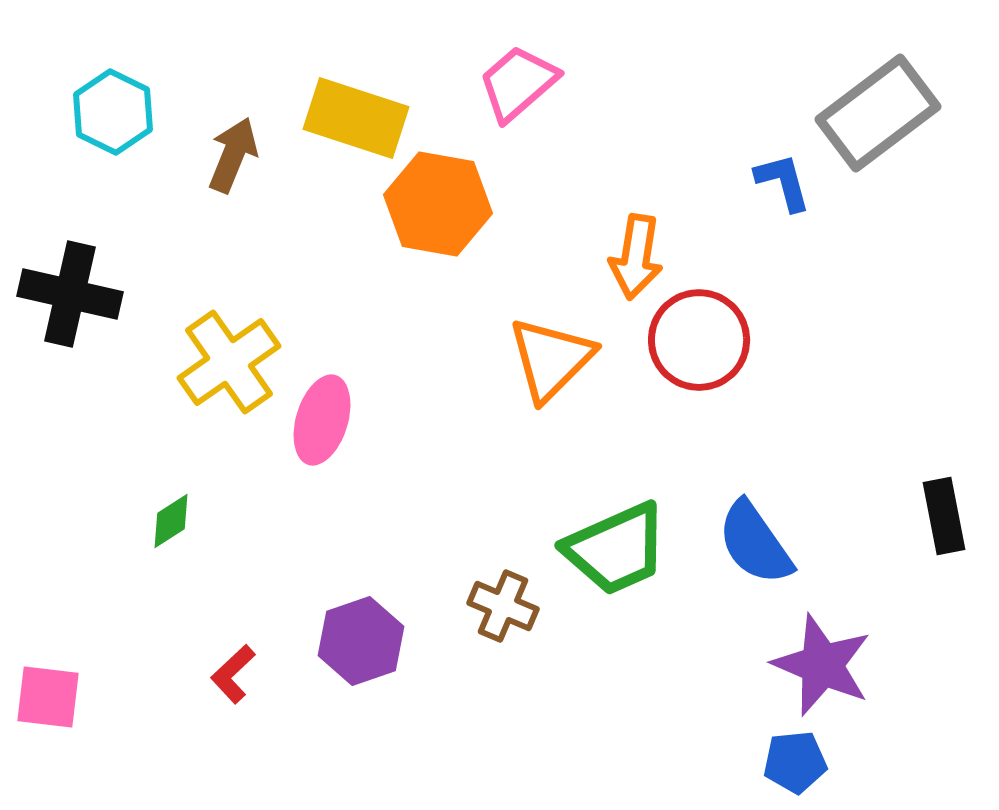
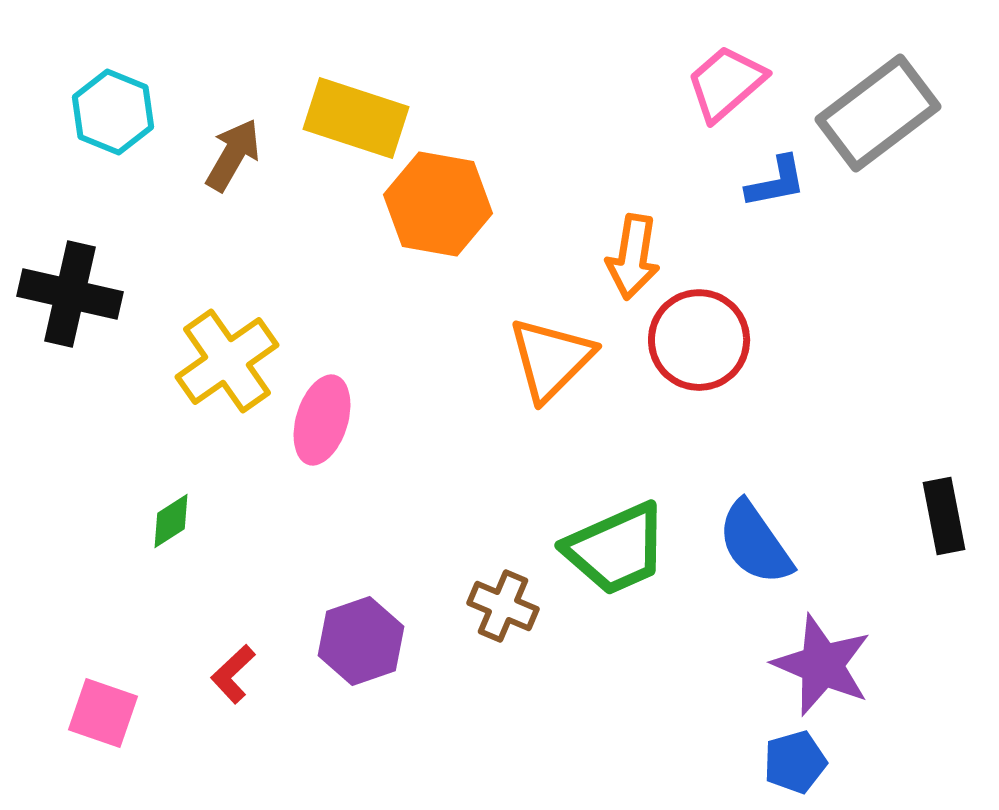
pink trapezoid: moved 208 px right
cyan hexagon: rotated 4 degrees counterclockwise
brown arrow: rotated 8 degrees clockwise
blue L-shape: moved 7 px left; rotated 94 degrees clockwise
orange arrow: moved 3 px left
yellow cross: moved 2 px left, 1 px up
pink square: moved 55 px right, 16 px down; rotated 12 degrees clockwise
blue pentagon: rotated 10 degrees counterclockwise
